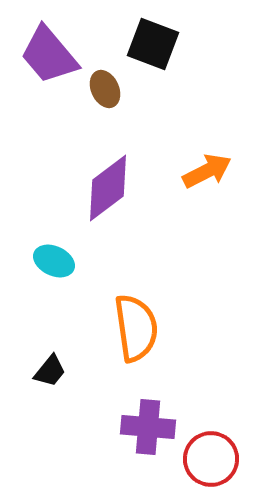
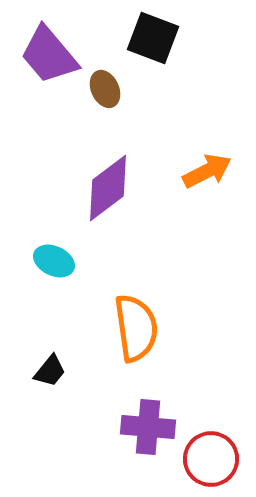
black square: moved 6 px up
